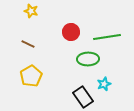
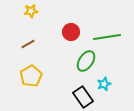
yellow star: rotated 24 degrees counterclockwise
brown line: rotated 56 degrees counterclockwise
green ellipse: moved 2 px left, 2 px down; rotated 55 degrees counterclockwise
